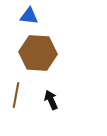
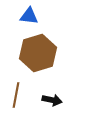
brown hexagon: rotated 21 degrees counterclockwise
black arrow: moved 1 px right; rotated 126 degrees clockwise
